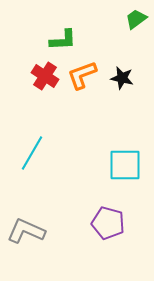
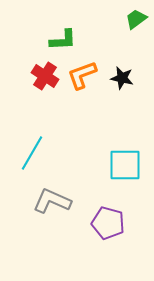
gray L-shape: moved 26 px right, 30 px up
